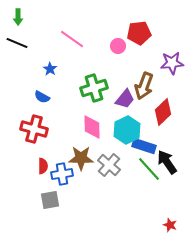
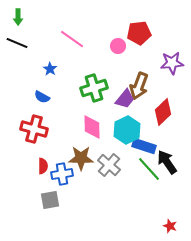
brown arrow: moved 5 px left
red star: moved 1 px down
